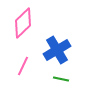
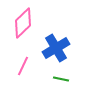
blue cross: moved 1 px left, 2 px up
